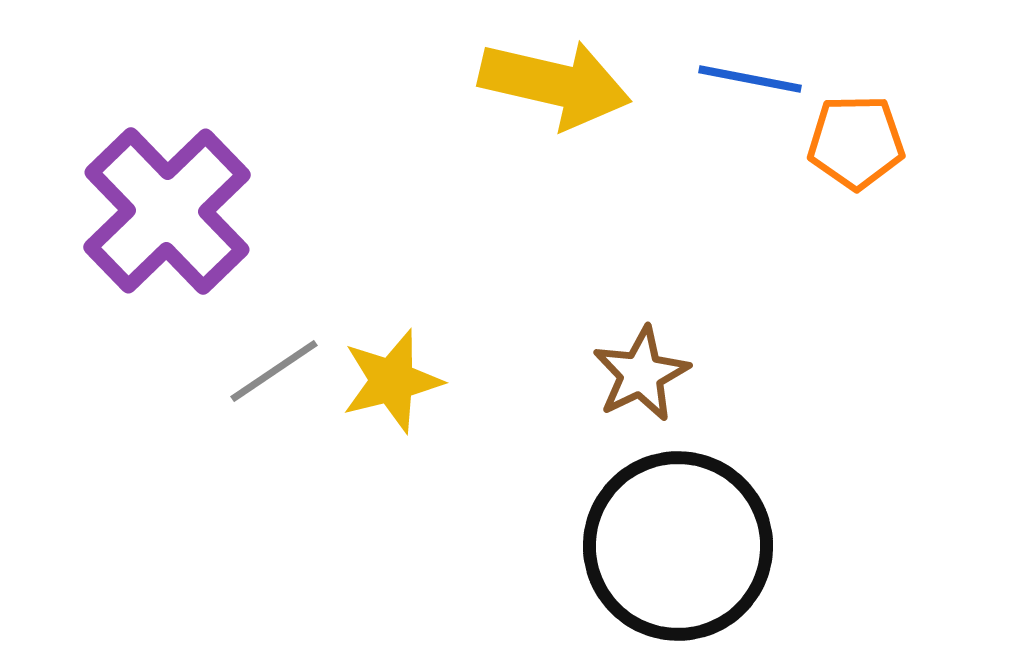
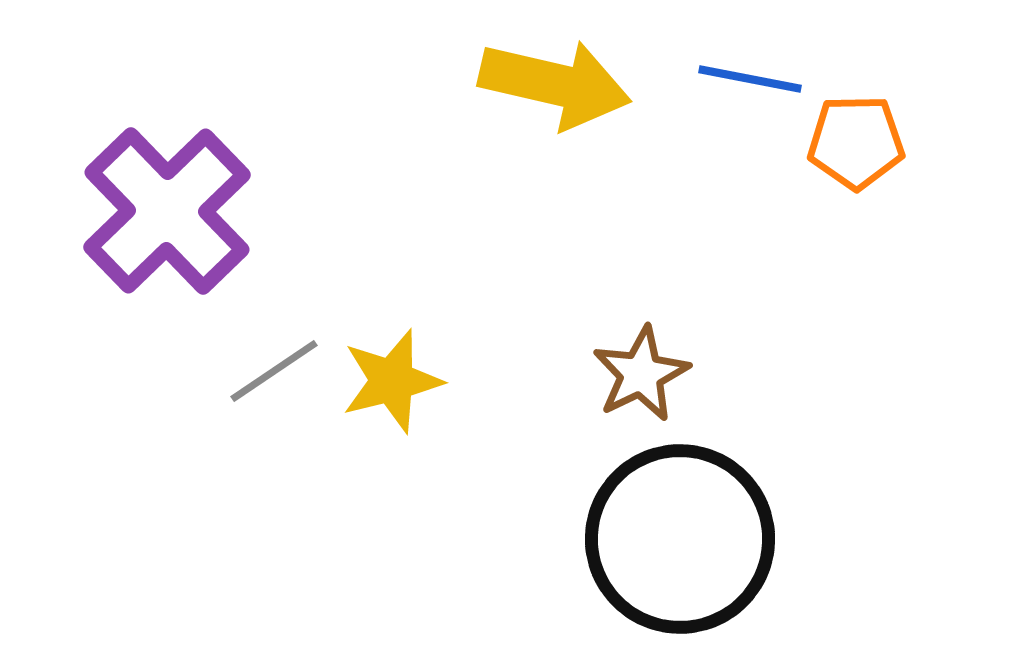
black circle: moved 2 px right, 7 px up
